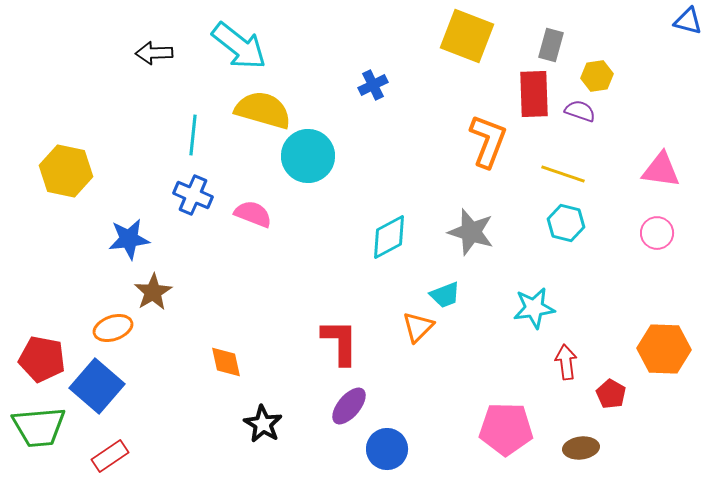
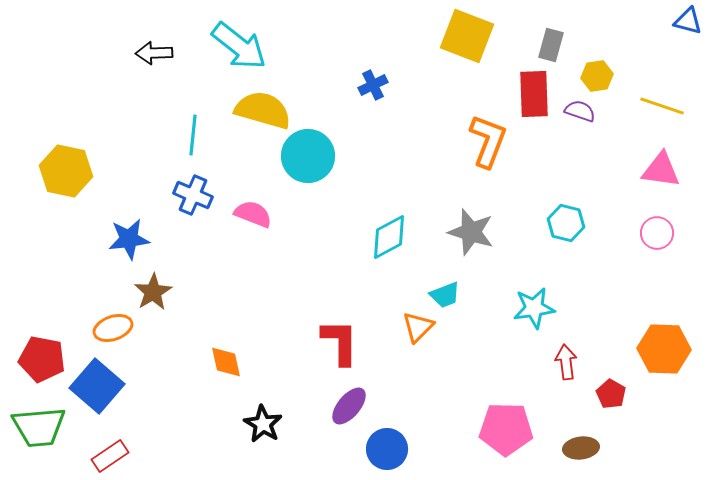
yellow line at (563, 174): moved 99 px right, 68 px up
